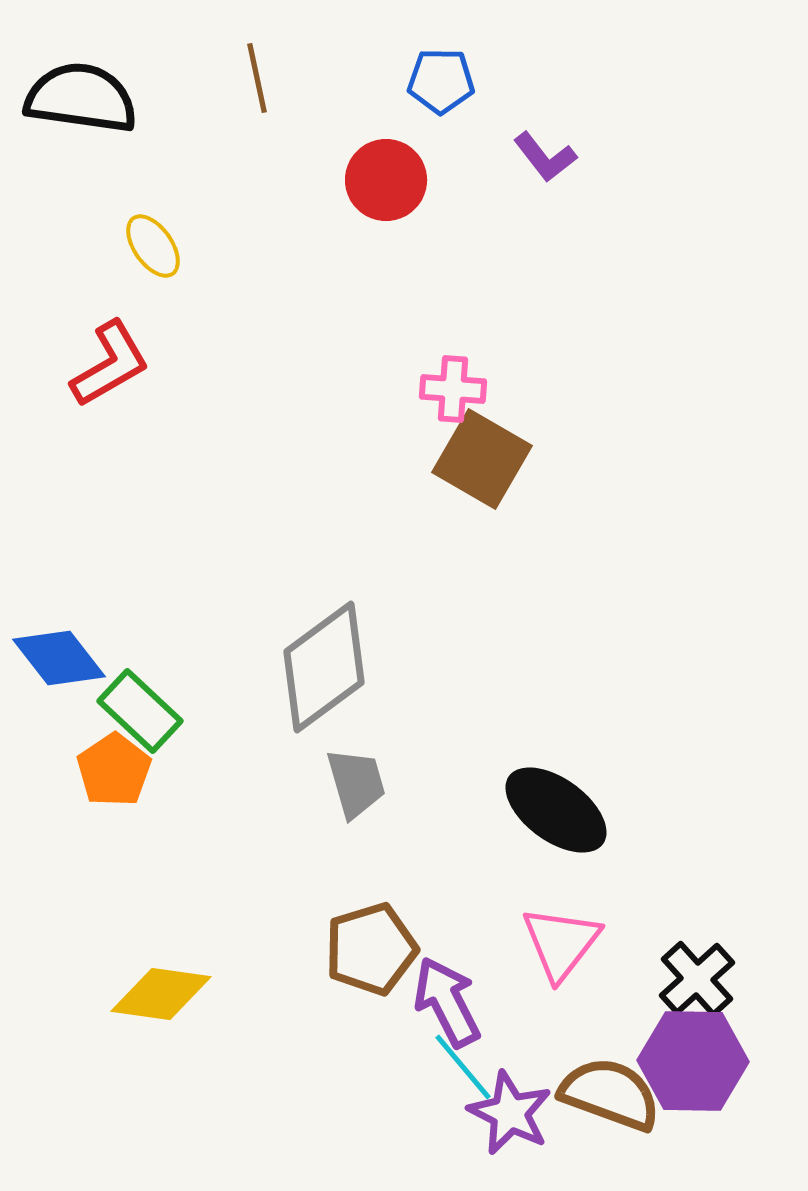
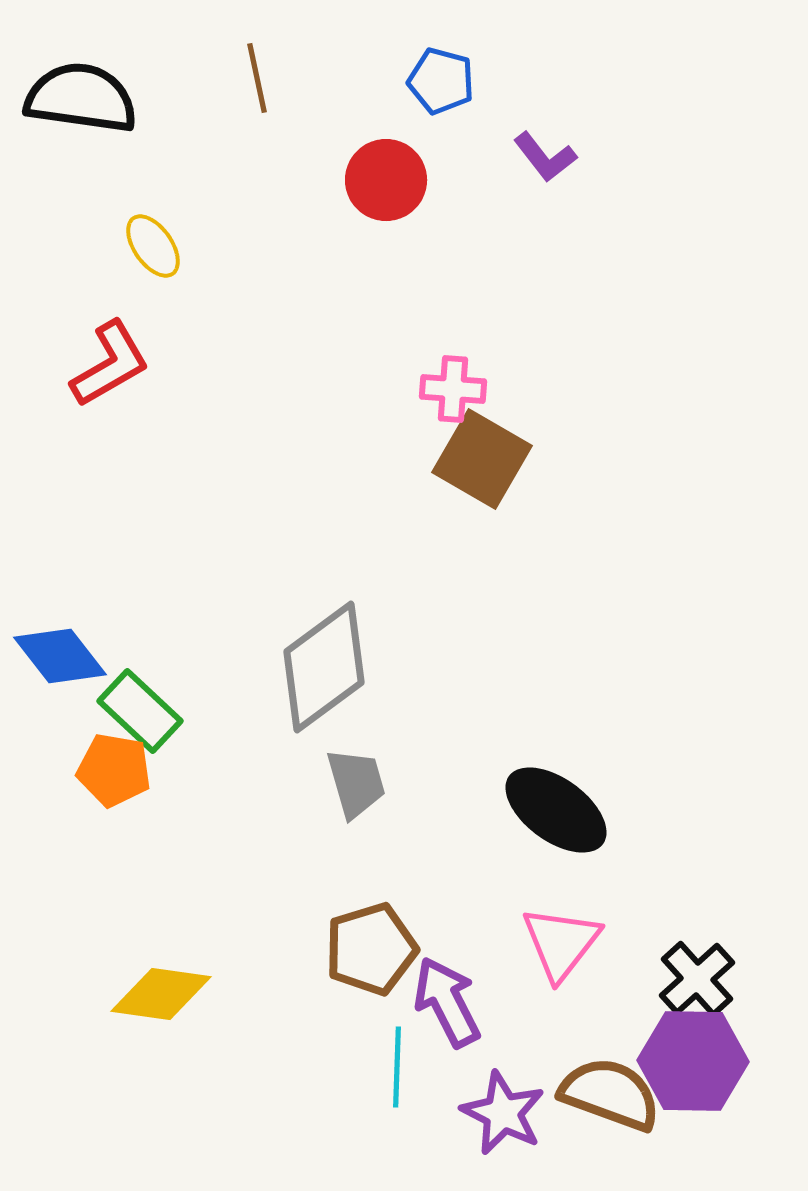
blue pentagon: rotated 14 degrees clockwise
blue diamond: moved 1 px right, 2 px up
orange pentagon: rotated 28 degrees counterclockwise
cyan line: moved 66 px left; rotated 42 degrees clockwise
purple star: moved 7 px left
